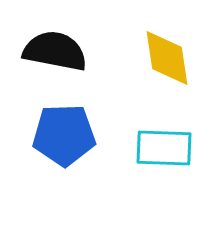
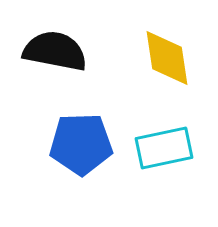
blue pentagon: moved 17 px right, 9 px down
cyan rectangle: rotated 14 degrees counterclockwise
